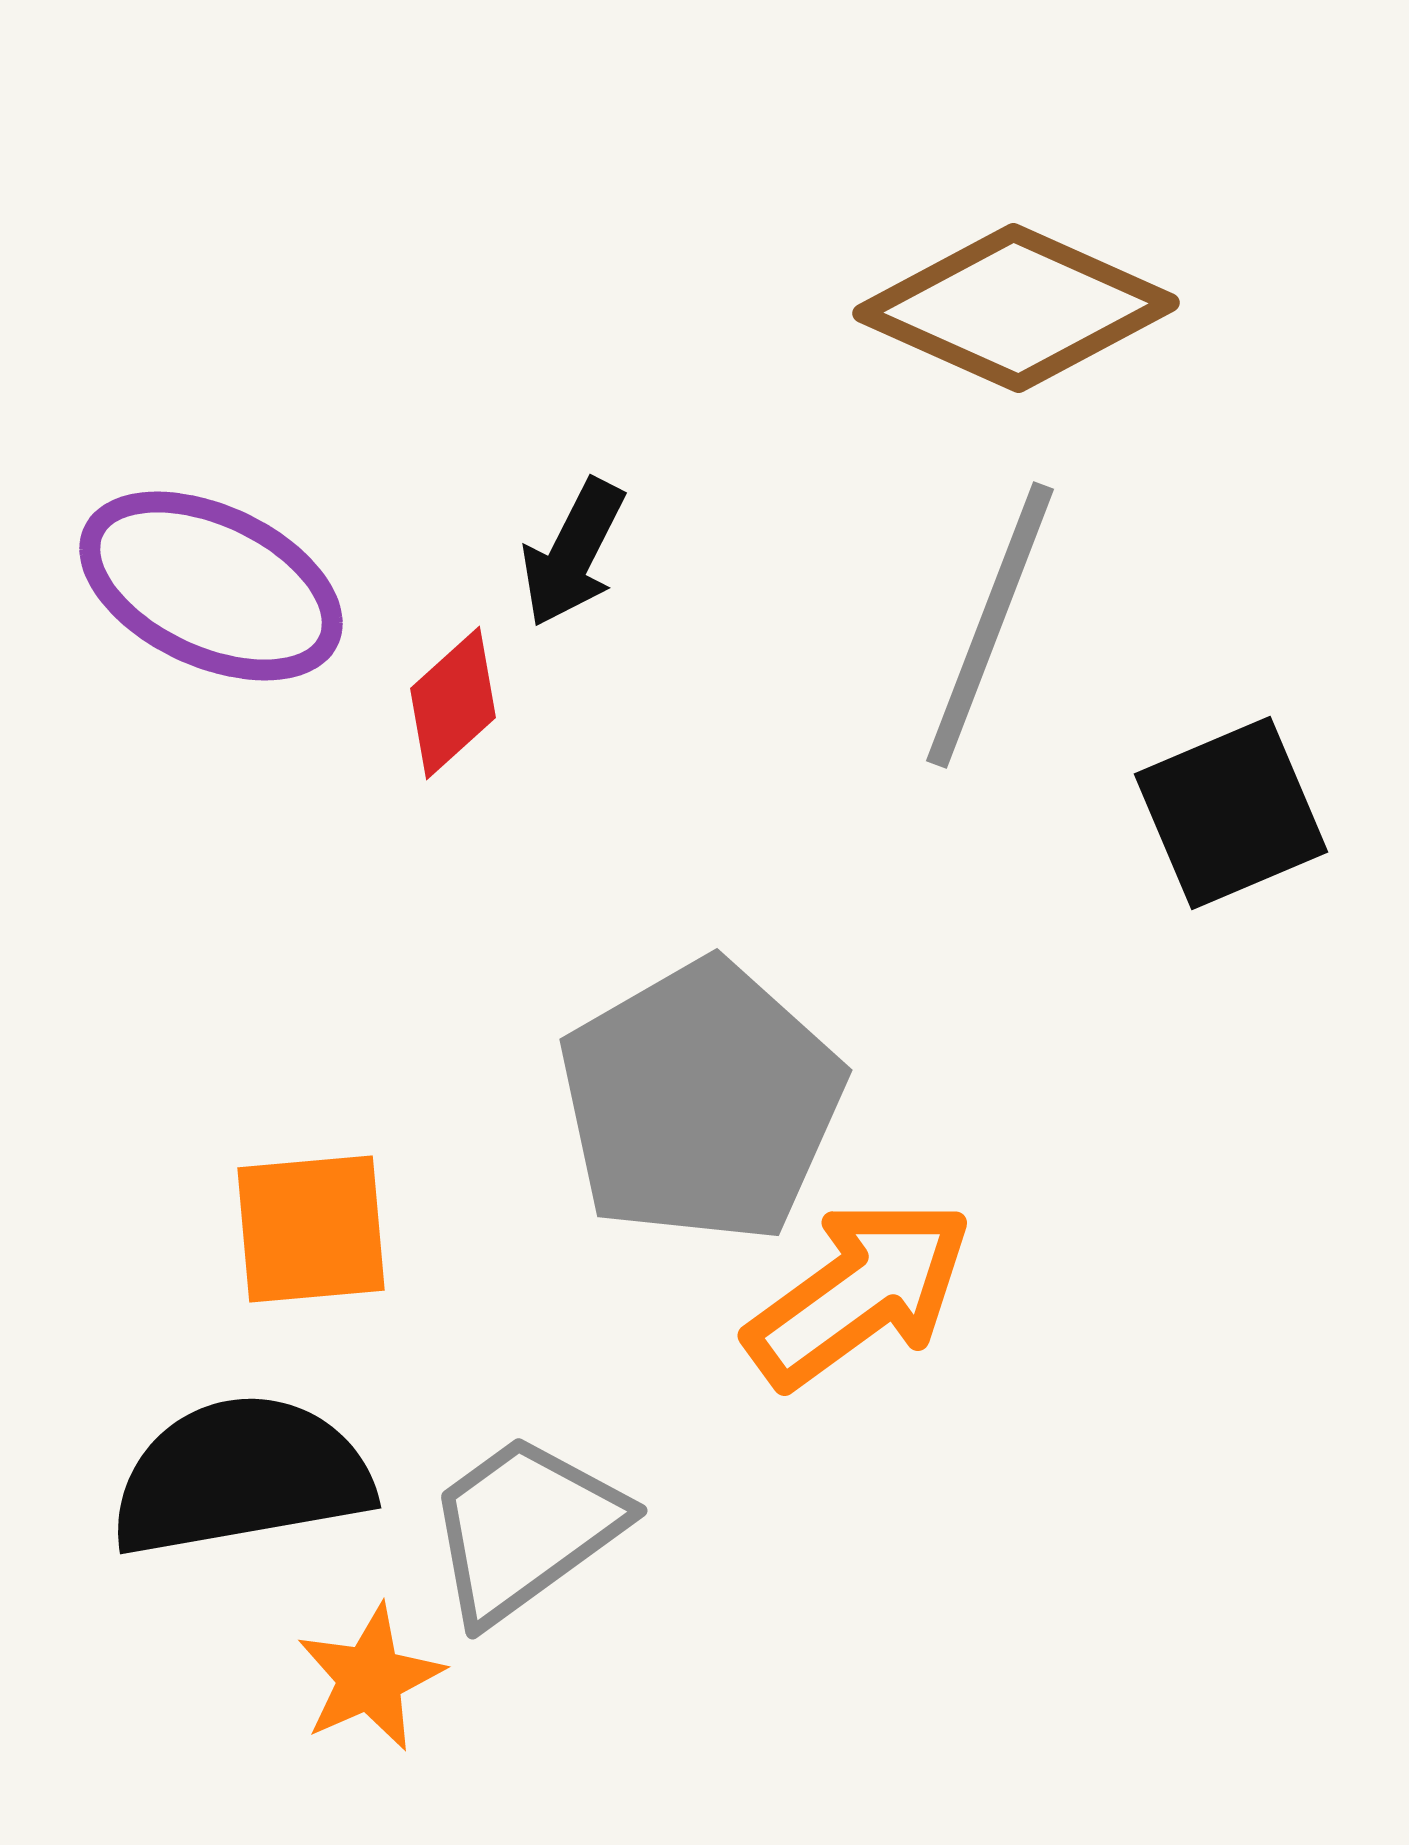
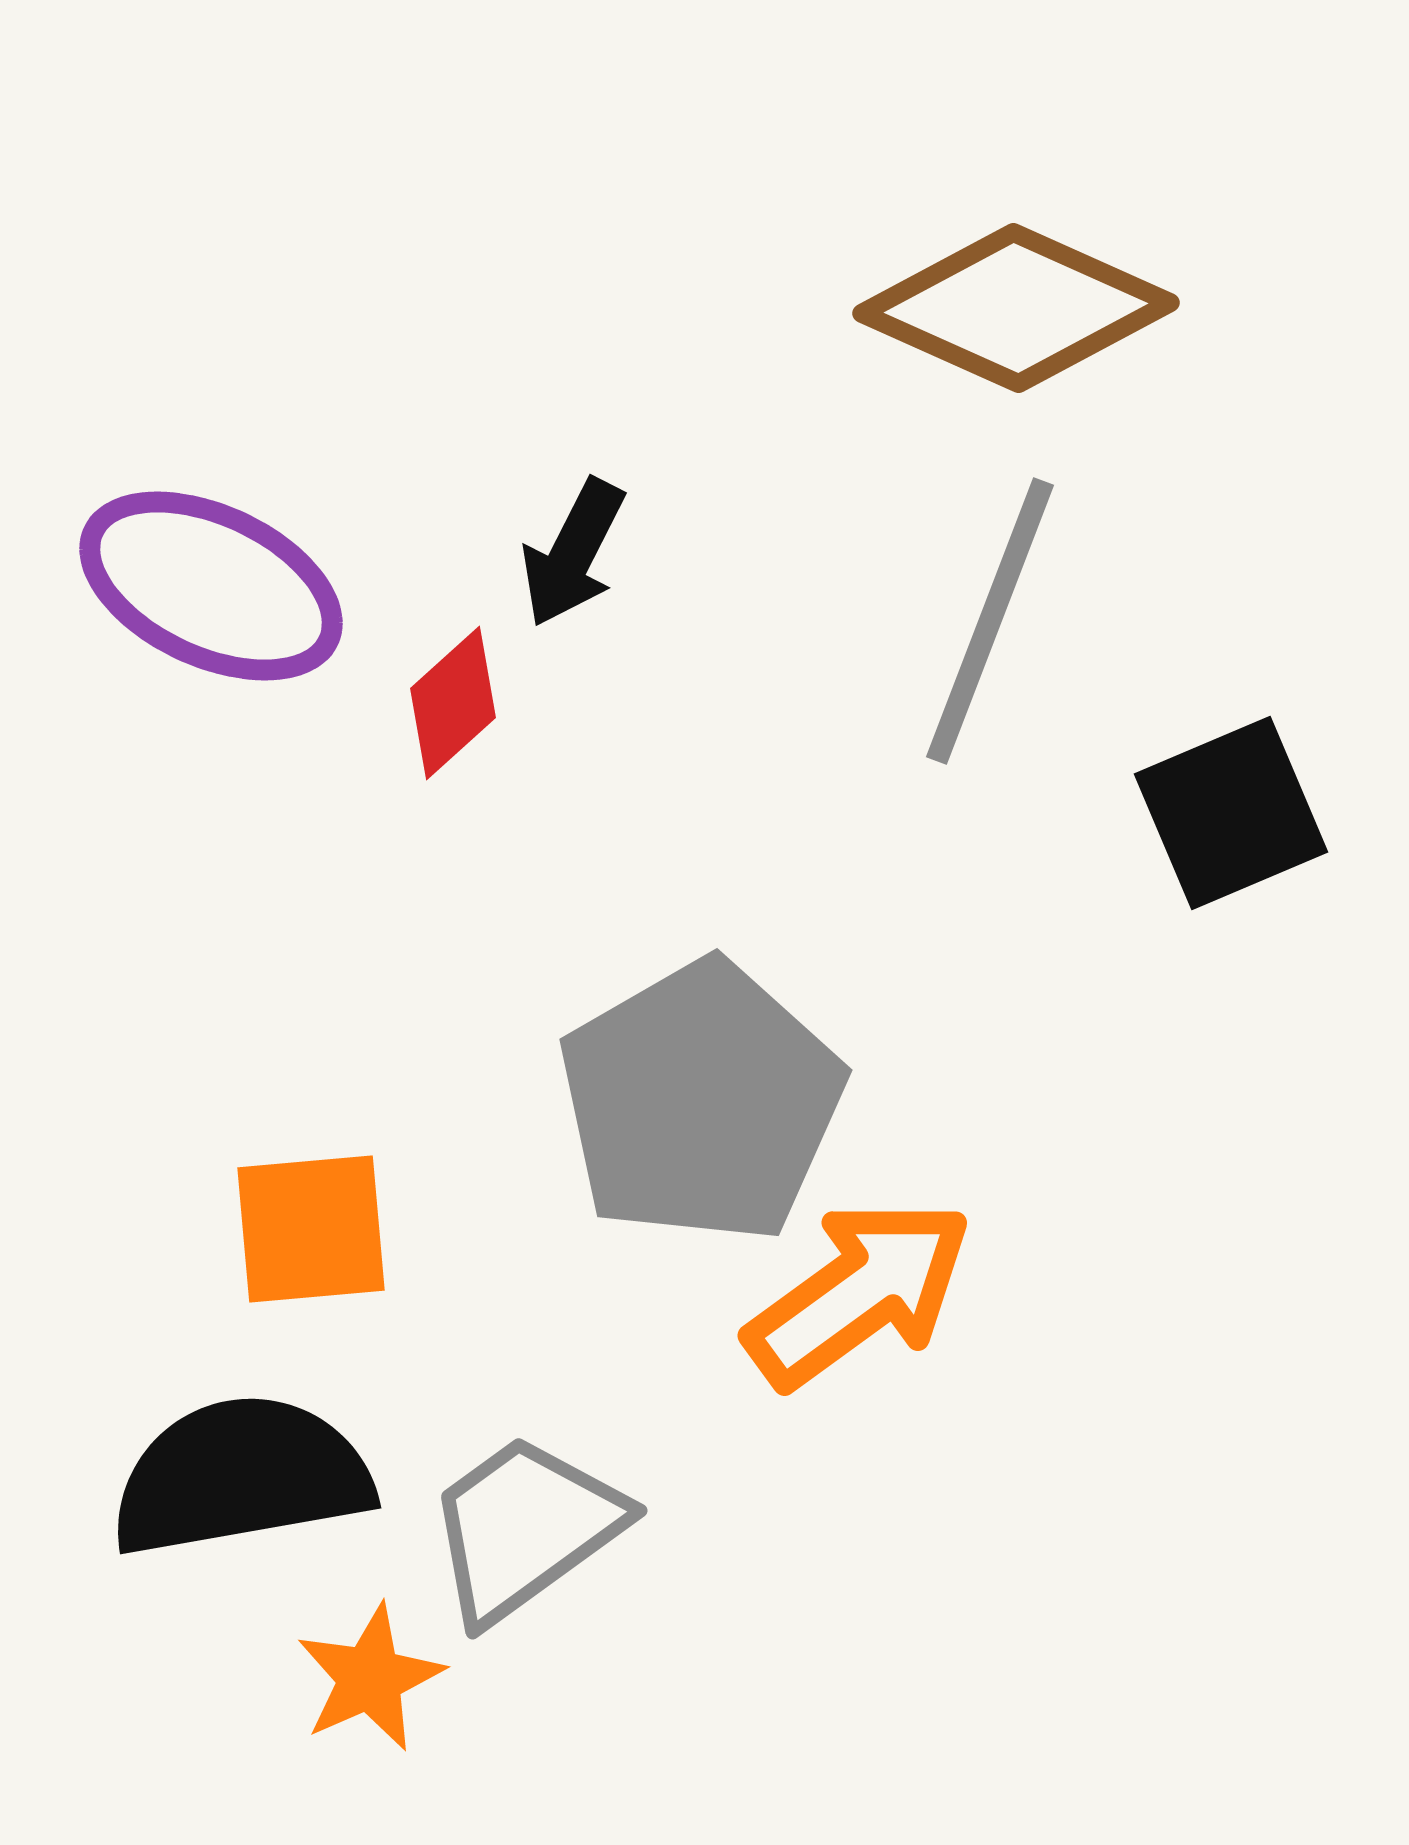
gray line: moved 4 px up
